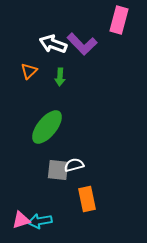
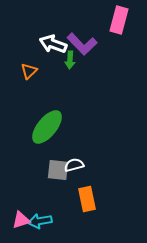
green arrow: moved 10 px right, 17 px up
